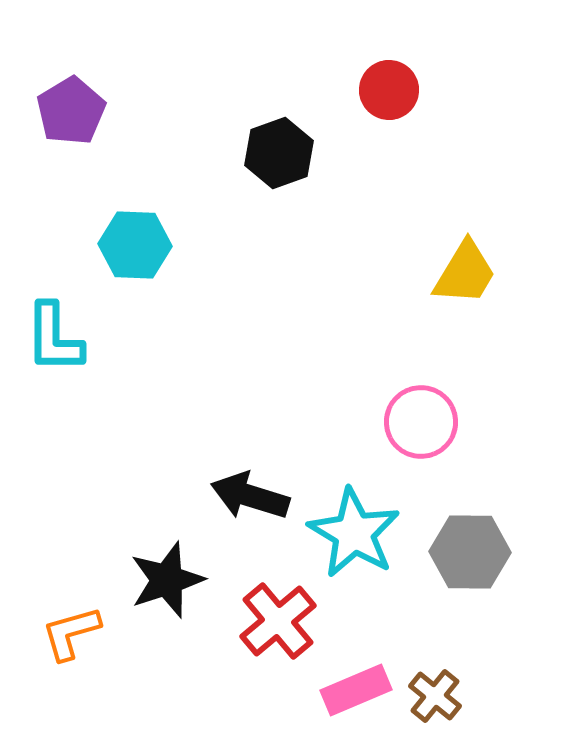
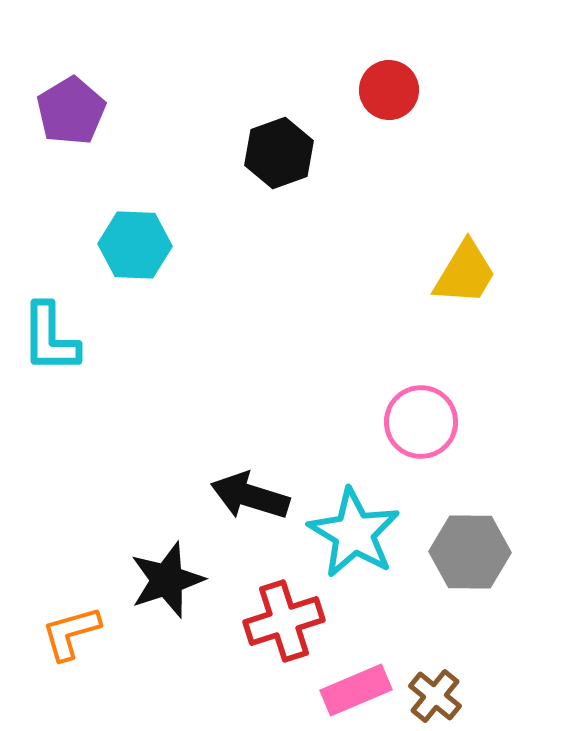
cyan L-shape: moved 4 px left
red cross: moved 6 px right; rotated 22 degrees clockwise
